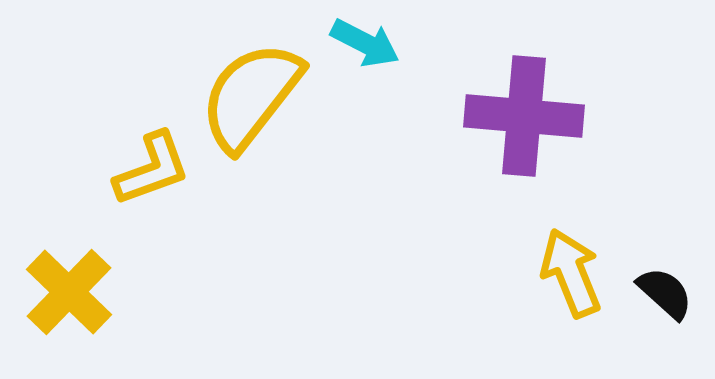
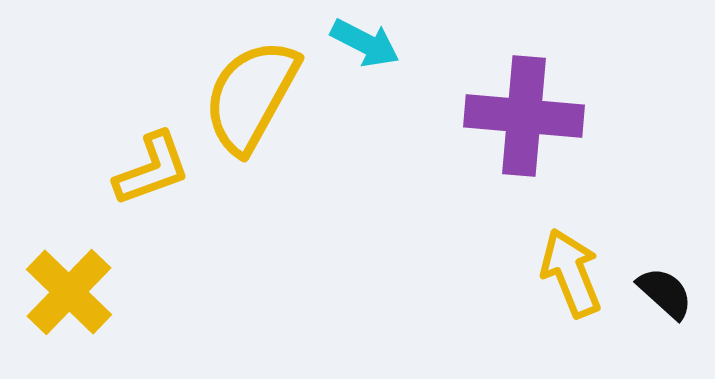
yellow semicircle: rotated 9 degrees counterclockwise
